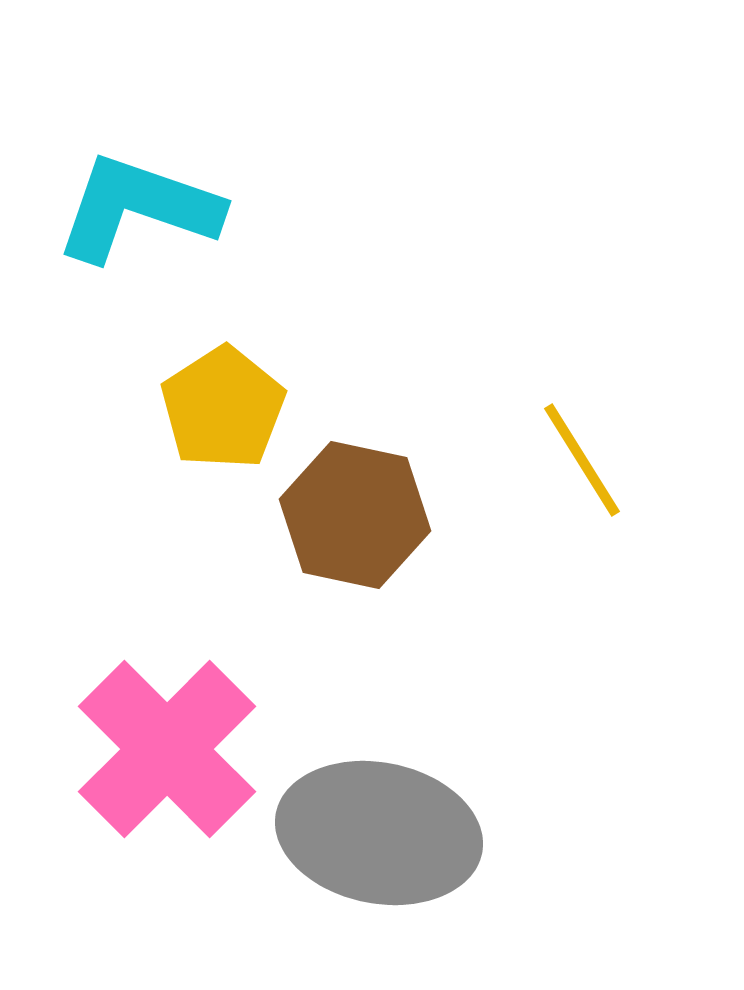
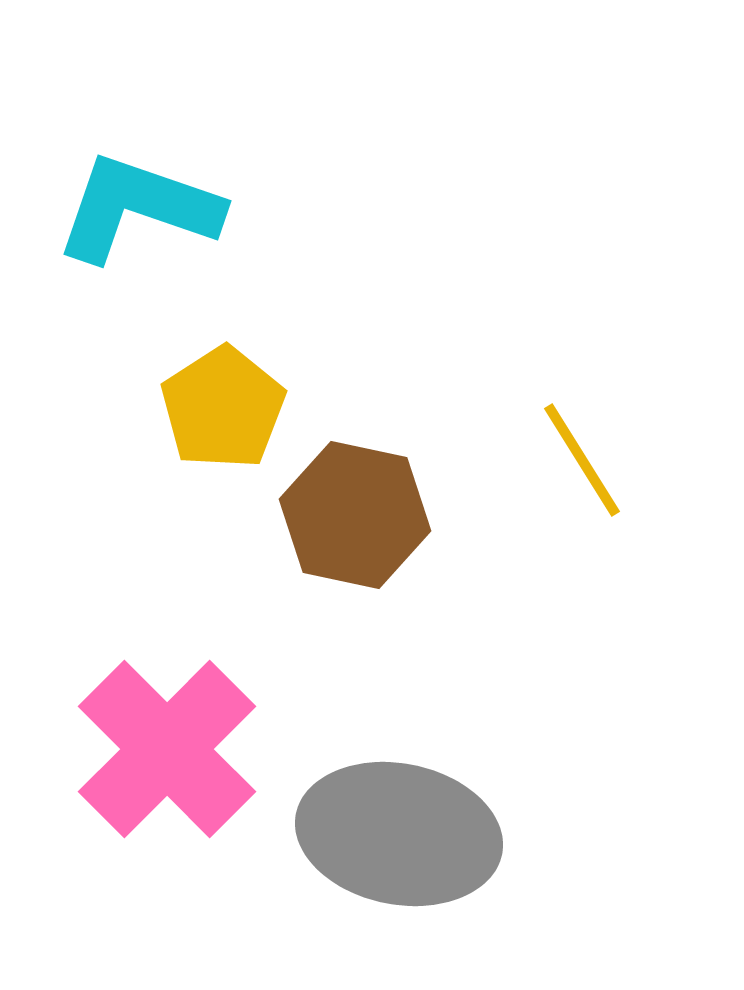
gray ellipse: moved 20 px right, 1 px down
